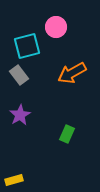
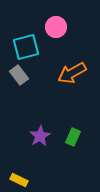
cyan square: moved 1 px left, 1 px down
purple star: moved 20 px right, 21 px down
green rectangle: moved 6 px right, 3 px down
yellow rectangle: moved 5 px right; rotated 42 degrees clockwise
